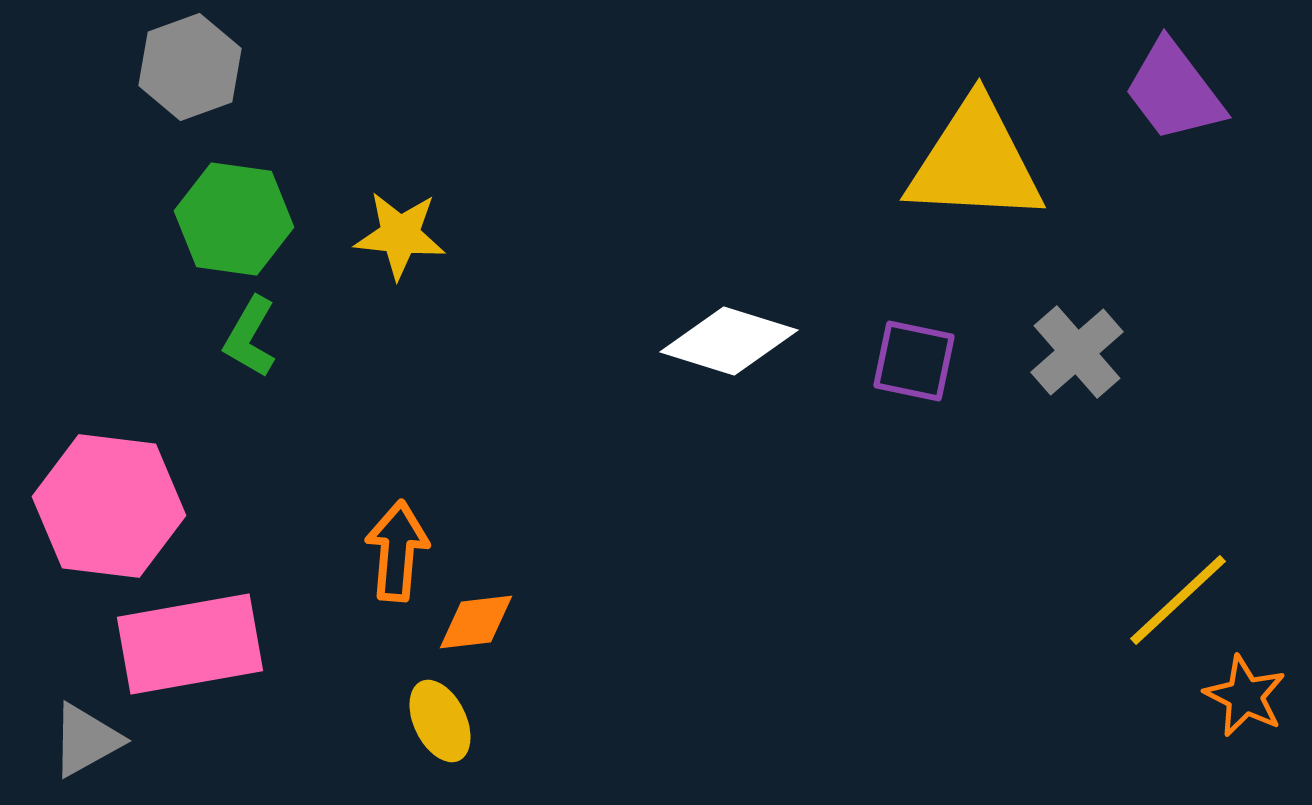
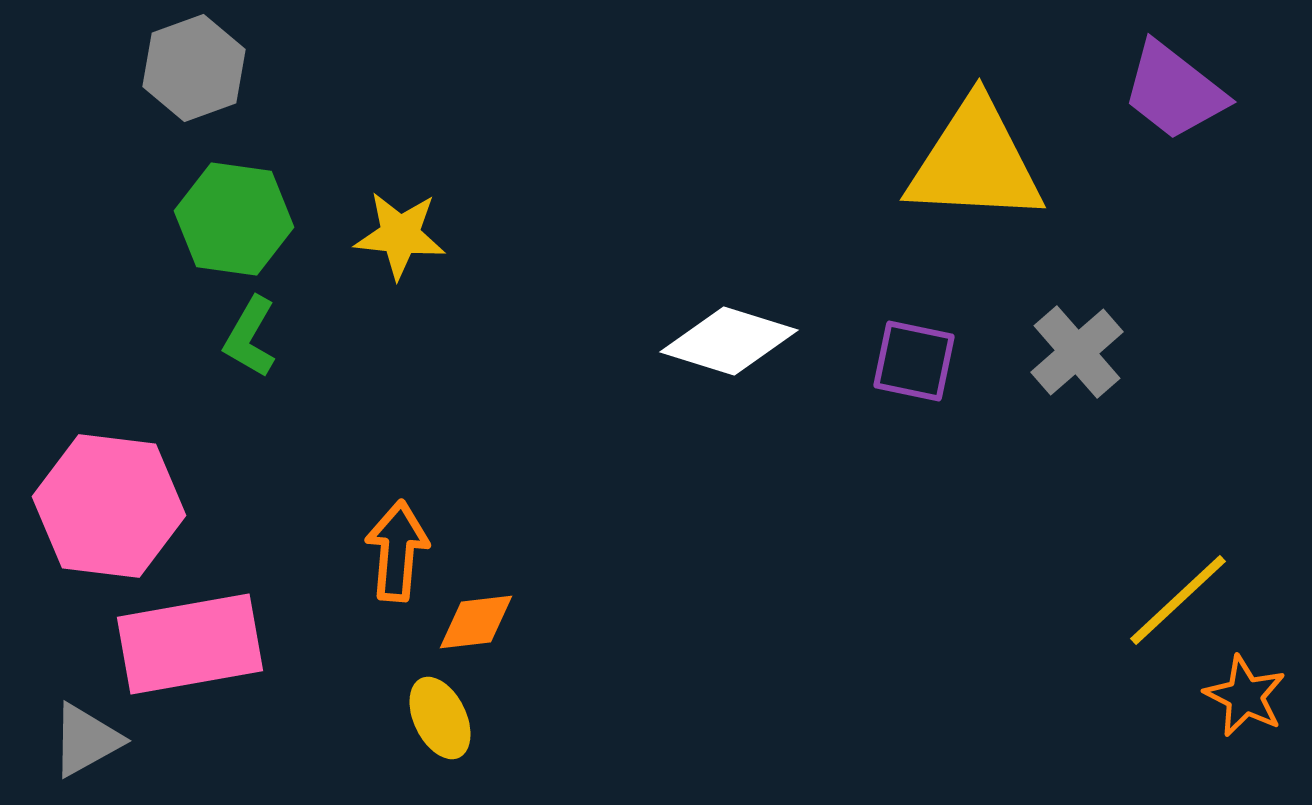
gray hexagon: moved 4 px right, 1 px down
purple trapezoid: rotated 15 degrees counterclockwise
yellow ellipse: moved 3 px up
